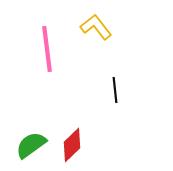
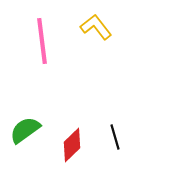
pink line: moved 5 px left, 8 px up
black line: moved 47 px down; rotated 10 degrees counterclockwise
green semicircle: moved 6 px left, 15 px up
